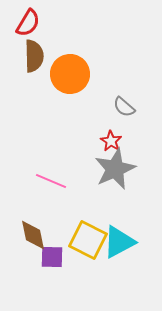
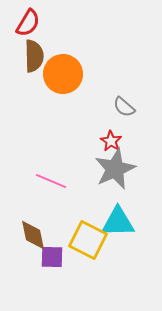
orange circle: moved 7 px left
cyan triangle: moved 1 px left, 20 px up; rotated 27 degrees clockwise
